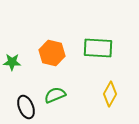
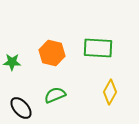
yellow diamond: moved 2 px up
black ellipse: moved 5 px left, 1 px down; rotated 20 degrees counterclockwise
